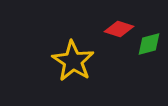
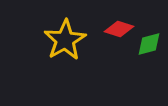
yellow star: moved 8 px left, 21 px up; rotated 9 degrees clockwise
